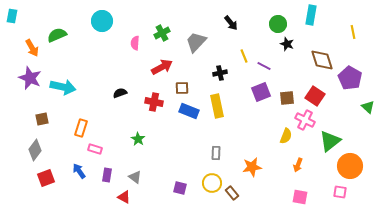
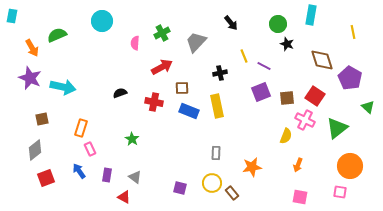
green star at (138, 139): moved 6 px left
green triangle at (330, 141): moved 7 px right, 13 px up
pink rectangle at (95, 149): moved 5 px left; rotated 48 degrees clockwise
gray diamond at (35, 150): rotated 15 degrees clockwise
